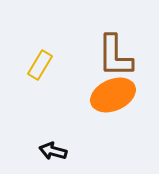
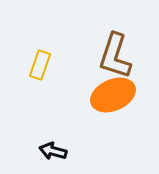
brown L-shape: rotated 18 degrees clockwise
yellow rectangle: rotated 12 degrees counterclockwise
